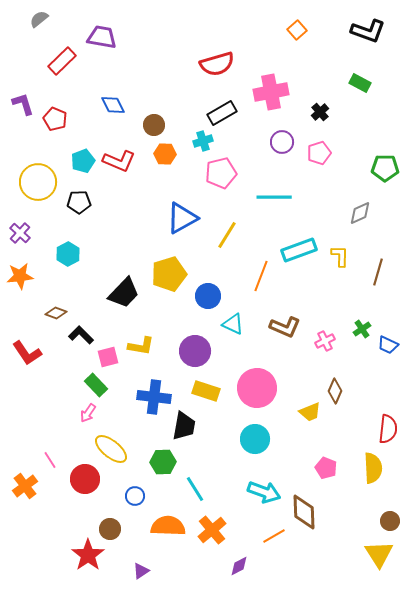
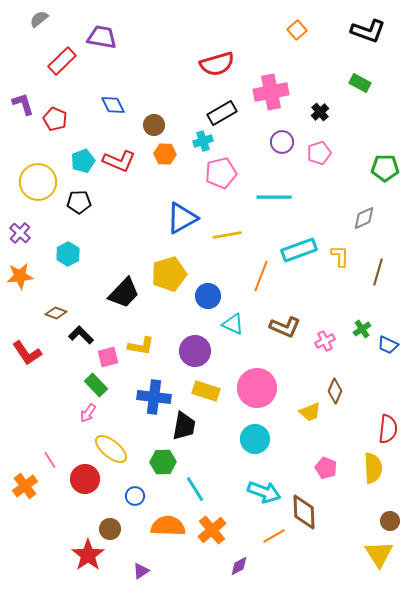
gray diamond at (360, 213): moved 4 px right, 5 px down
yellow line at (227, 235): rotated 48 degrees clockwise
